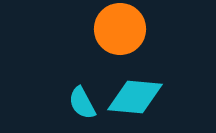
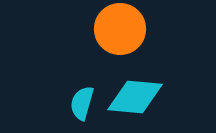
cyan semicircle: rotated 44 degrees clockwise
